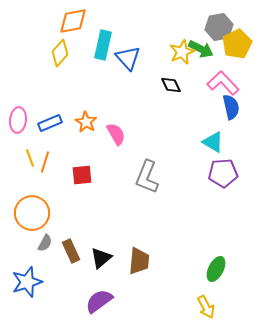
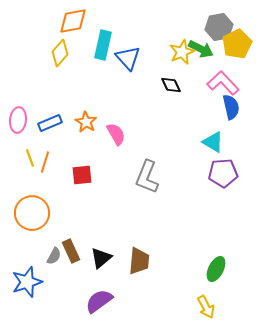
gray semicircle: moved 9 px right, 13 px down
